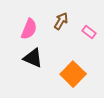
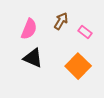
pink rectangle: moved 4 px left
orange square: moved 5 px right, 8 px up
